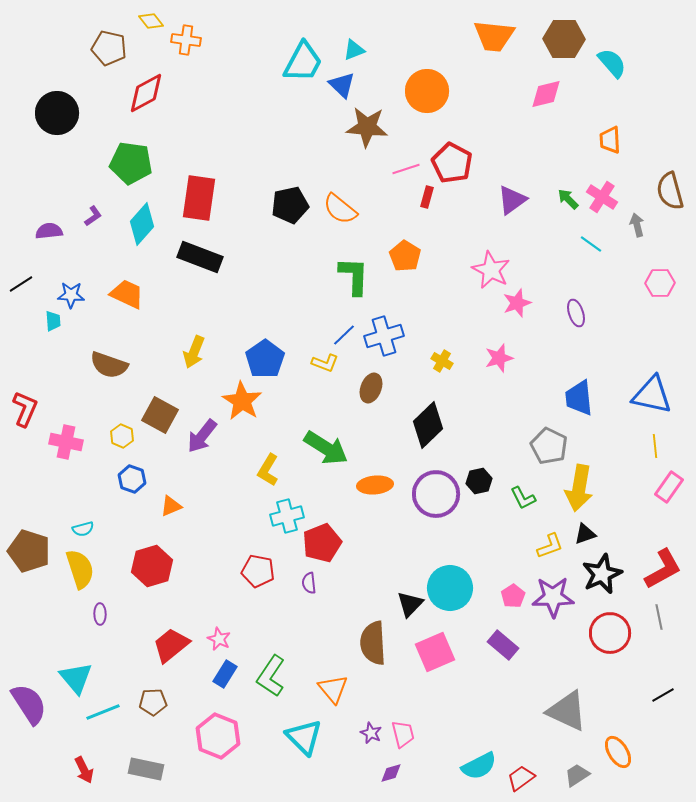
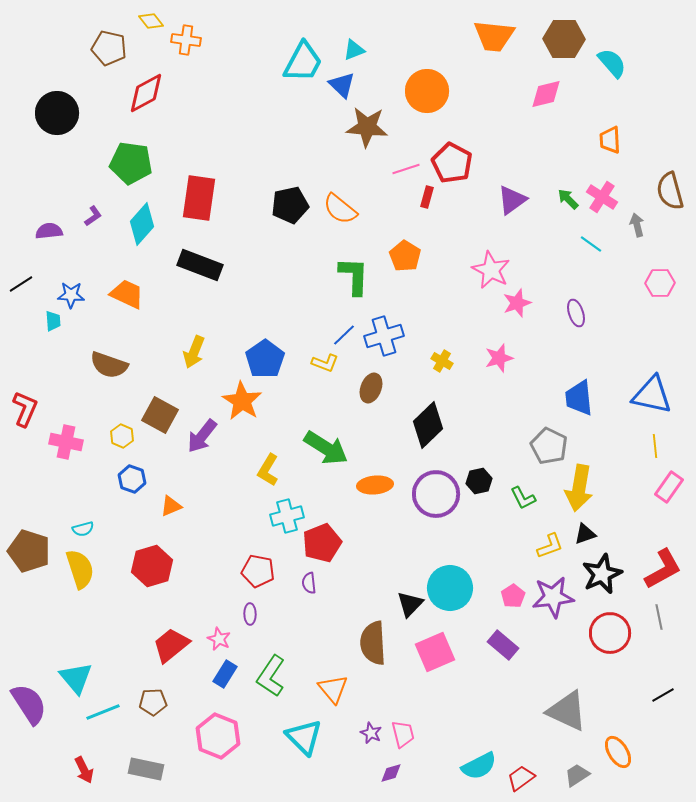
black rectangle at (200, 257): moved 8 px down
purple star at (553, 597): rotated 6 degrees counterclockwise
purple ellipse at (100, 614): moved 150 px right
